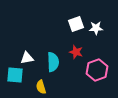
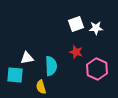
cyan semicircle: moved 2 px left, 4 px down
pink hexagon: moved 1 px up; rotated 15 degrees counterclockwise
